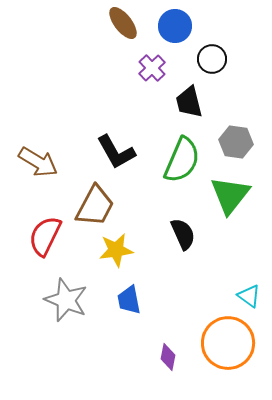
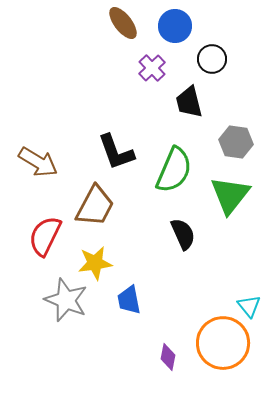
black L-shape: rotated 9 degrees clockwise
green semicircle: moved 8 px left, 10 px down
yellow star: moved 21 px left, 13 px down
cyan triangle: moved 10 px down; rotated 15 degrees clockwise
orange circle: moved 5 px left
